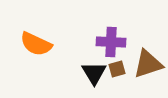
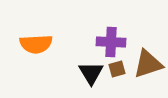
orange semicircle: rotated 28 degrees counterclockwise
black triangle: moved 3 px left
